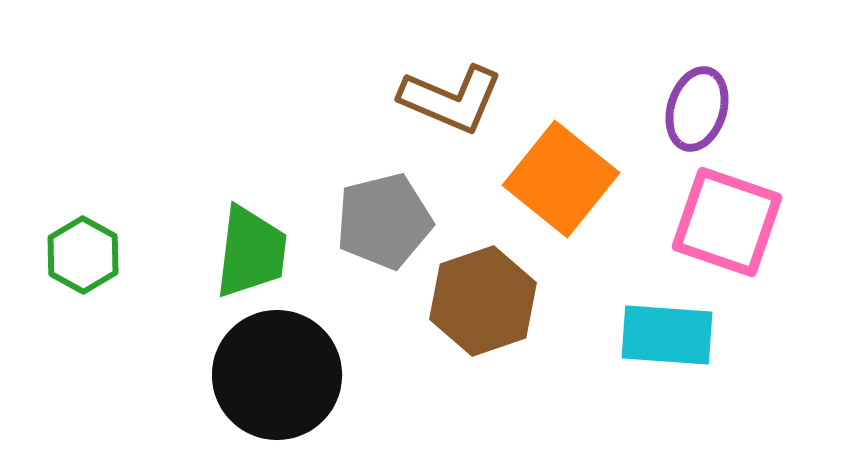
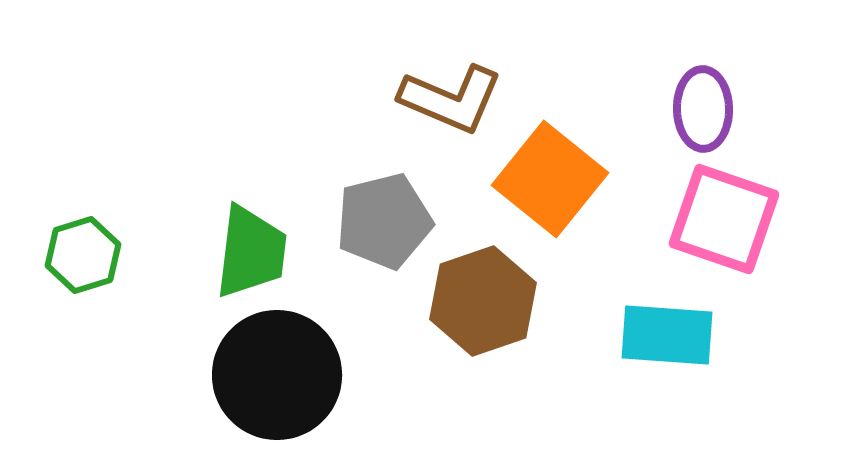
purple ellipse: moved 6 px right; rotated 18 degrees counterclockwise
orange square: moved 11 px left
pink square: moved 3 px left, 3 px up
green hexagon: rotated 14 degrees clockwise
